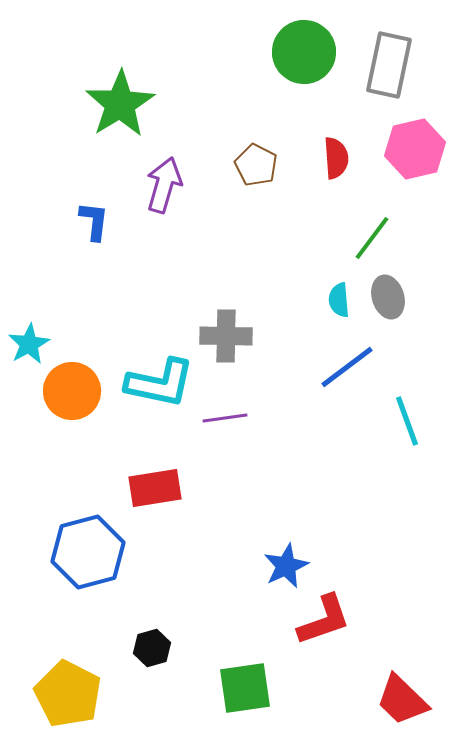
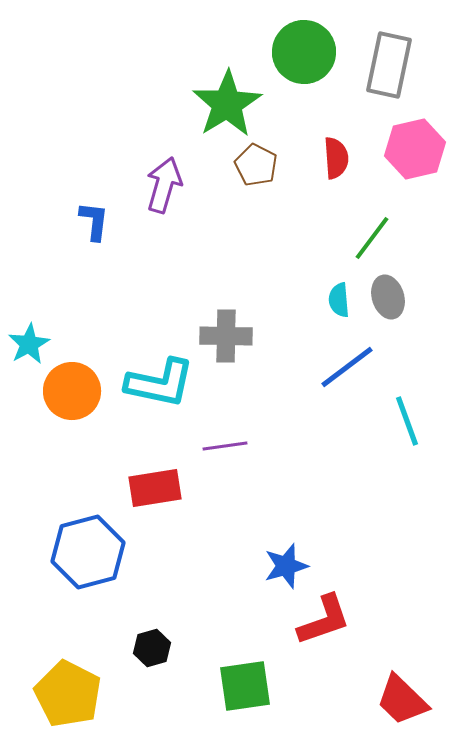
green star: moved 107 px right
purple line: moved 28 px down
blue star: rotated 9 degrees clockwise
green square: moved 2 px up
